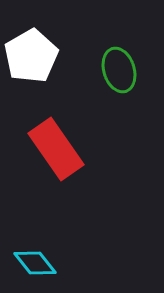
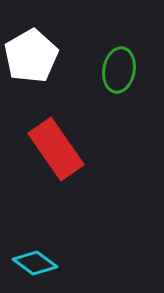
green ellipse: rotated 27 degrees clockwise
cyan diamond: rotated 15 degrees counterclockwise
